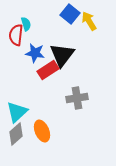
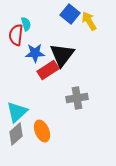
blue star: rotated 12 degrees counterclockwise
